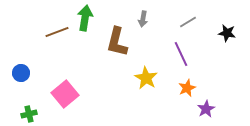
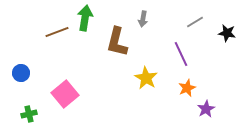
gray line: moved 7 px right
